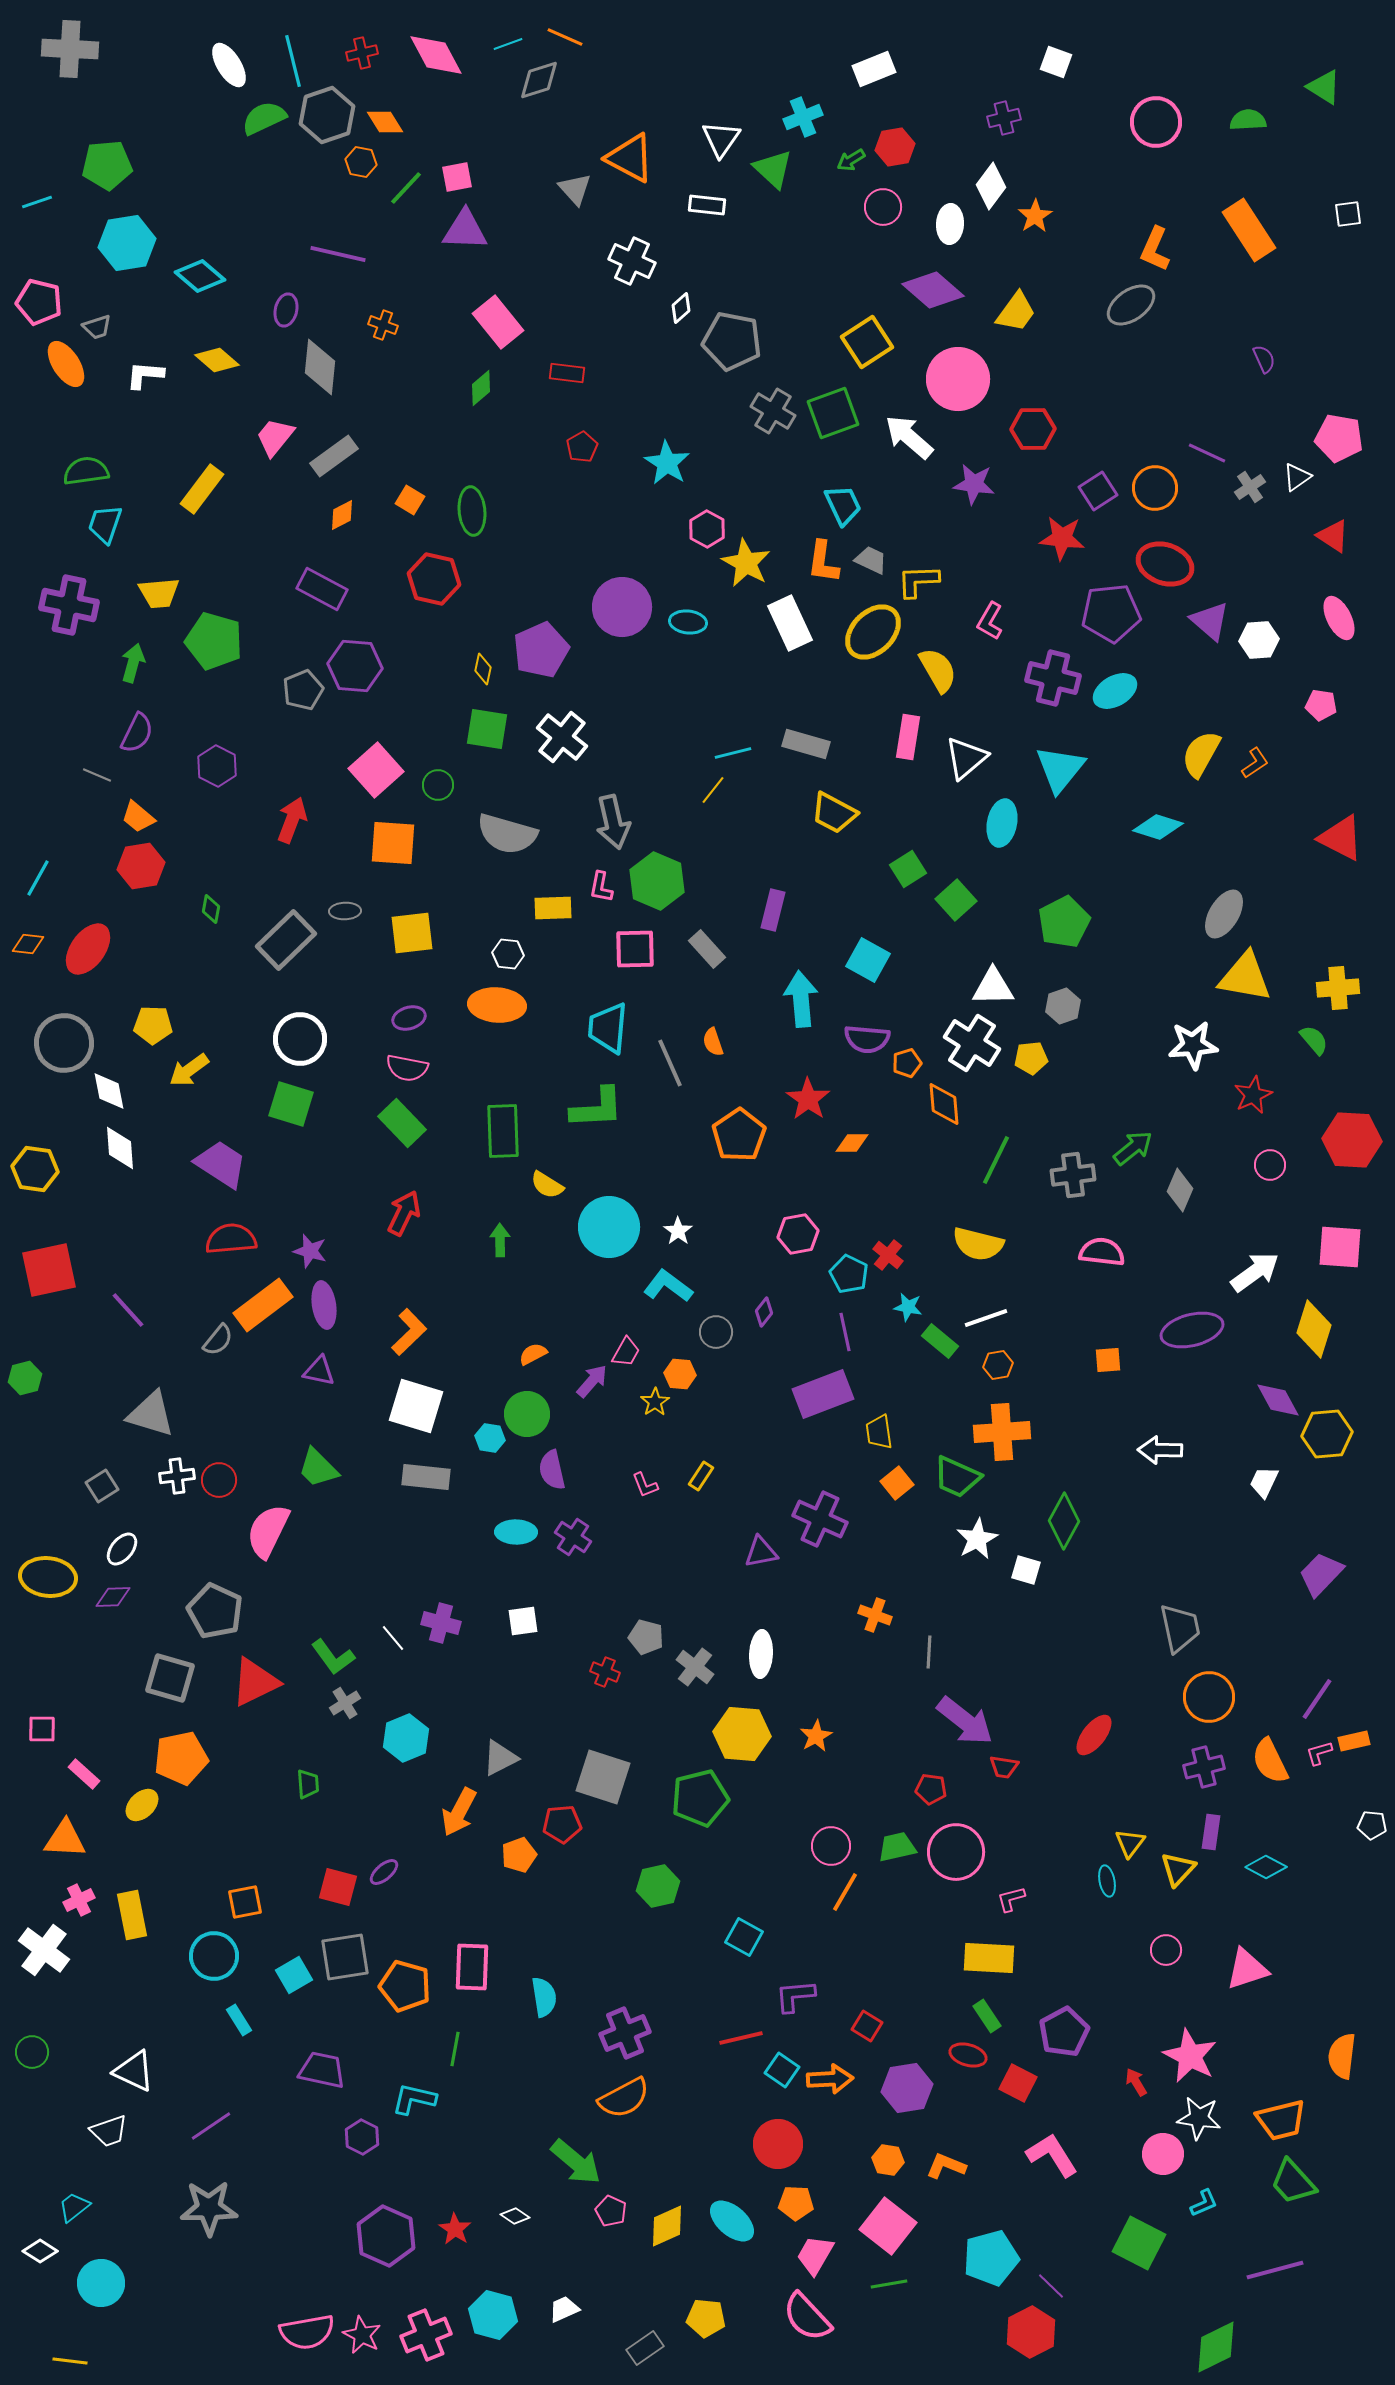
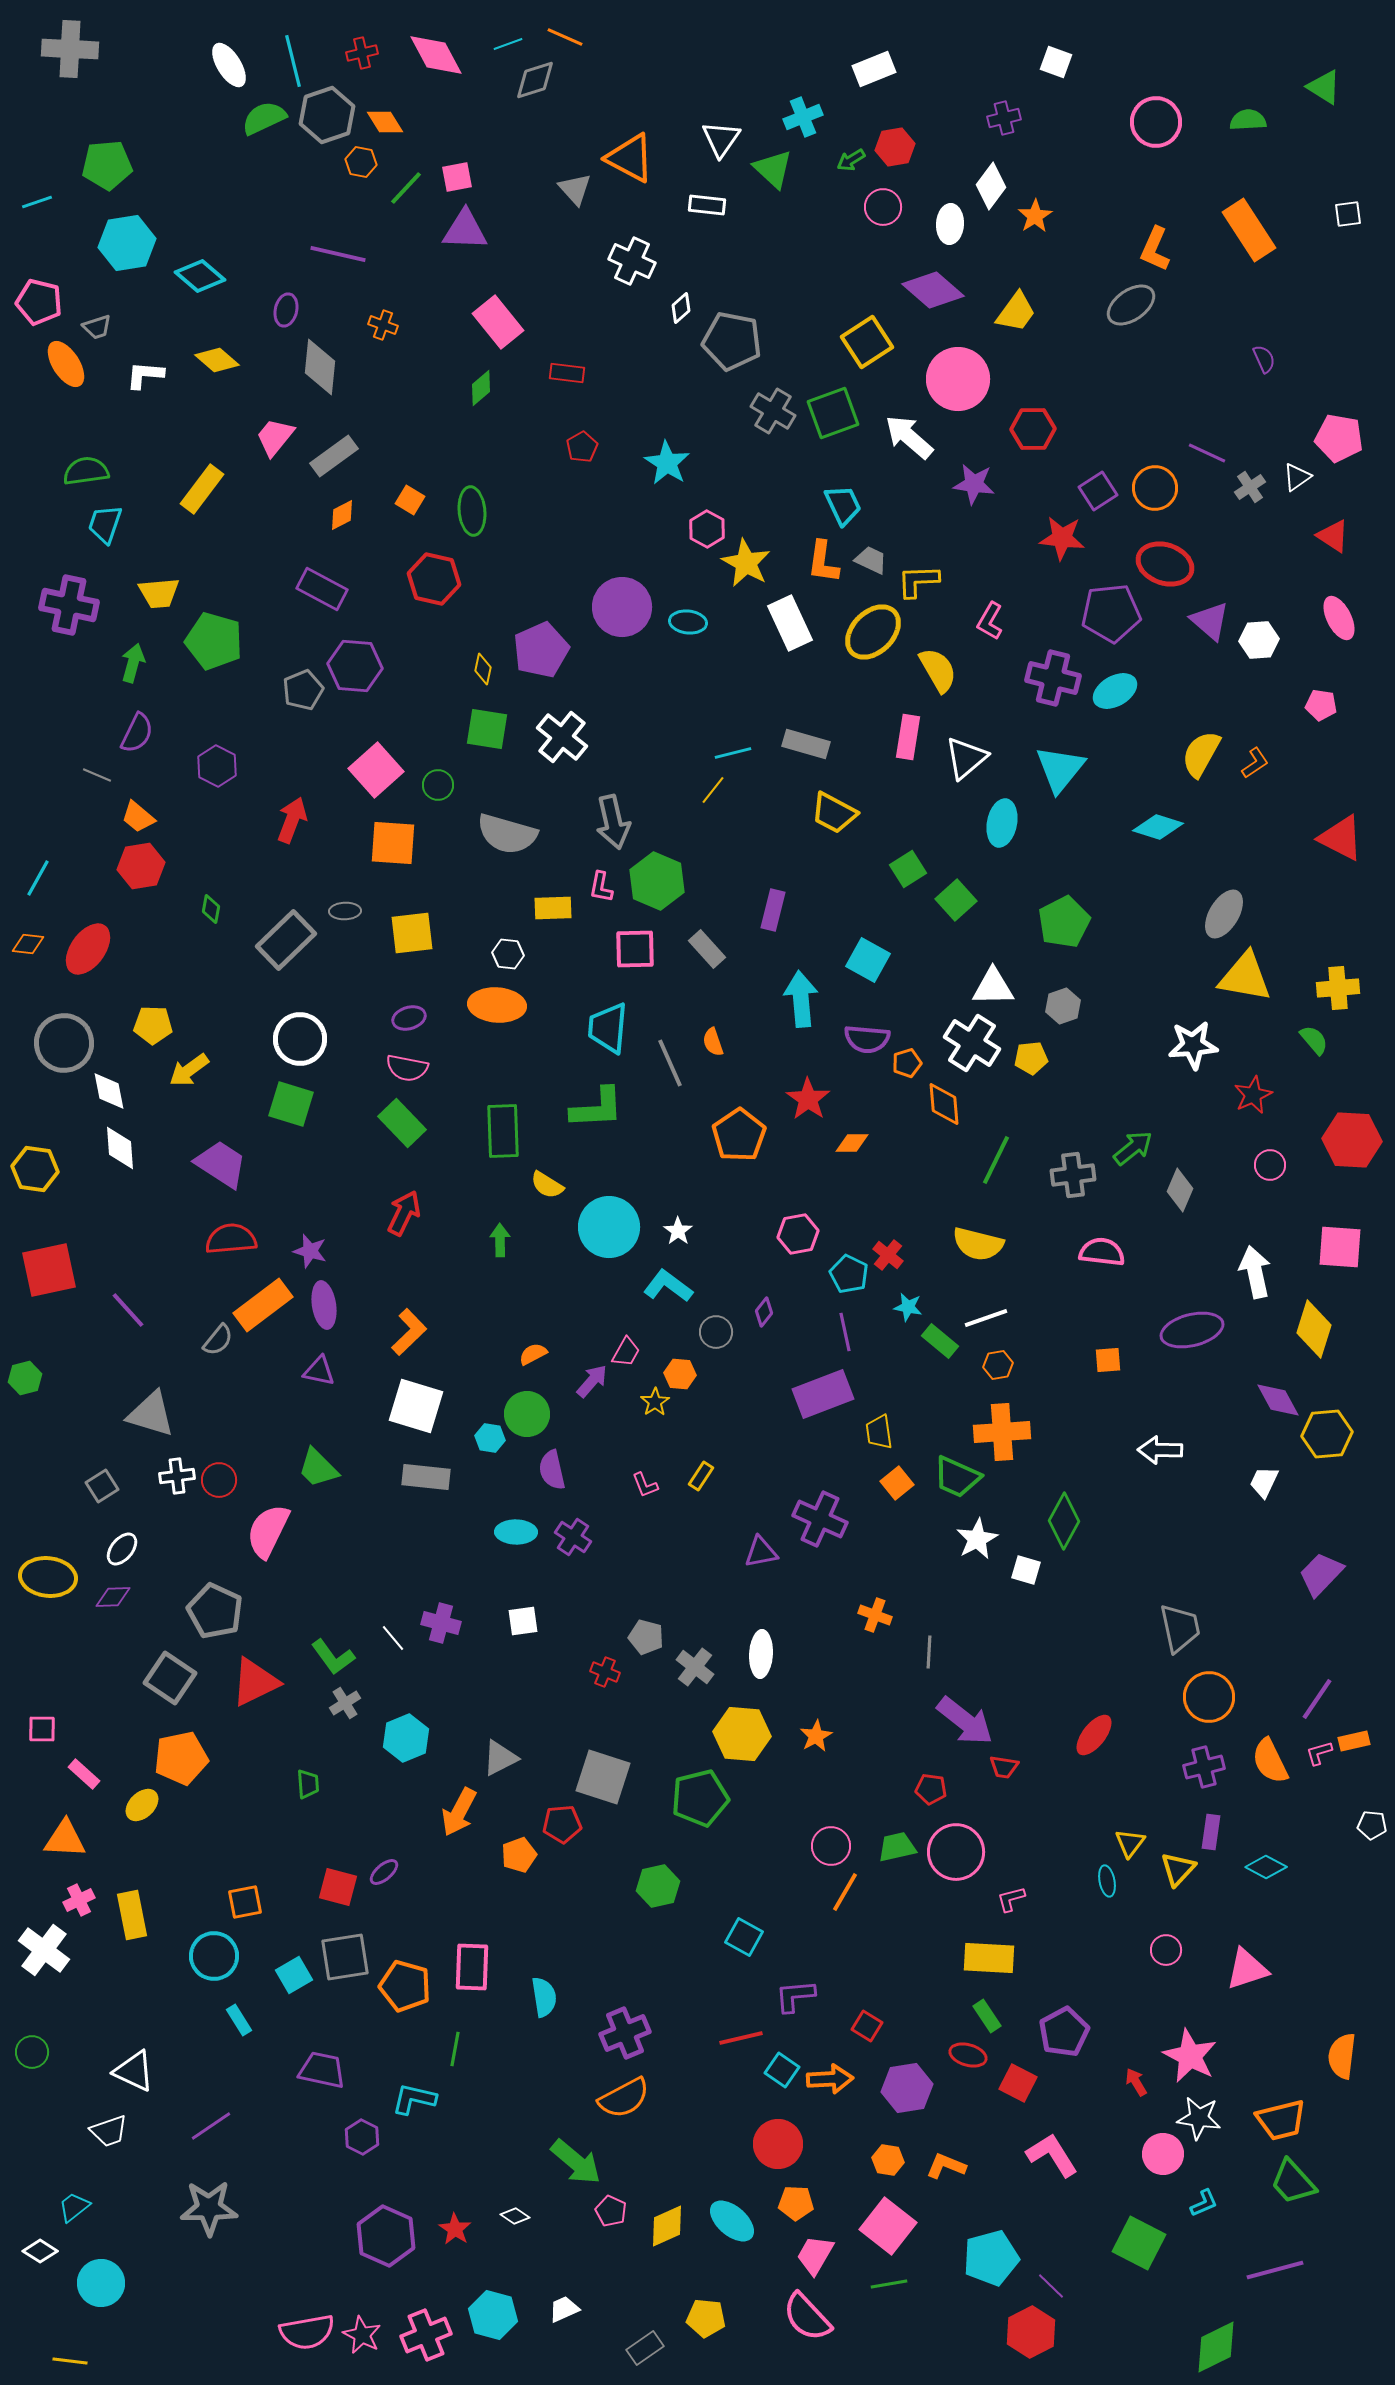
gray diamond at (539, 80): moved 4 px left
white arrow at (1255, 1272): rotated 66 degrees counterclockwise
gray square at (170, 1678): rotated 18 degrees clockwise
